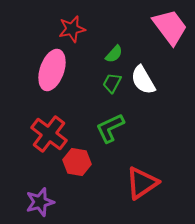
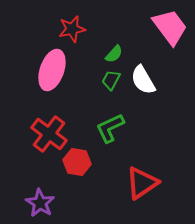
green trapezoid: moved 1 px left, 3 px up
purple star: moved 1 px down; rotated 24 degrees counterclockwise
